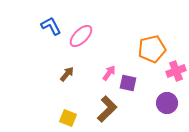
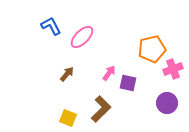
pink ellipse: moved 1 px right, 1 px down
pink cross: moved 3 px left, 2 px up
brown L-shape: moved 6 px left
